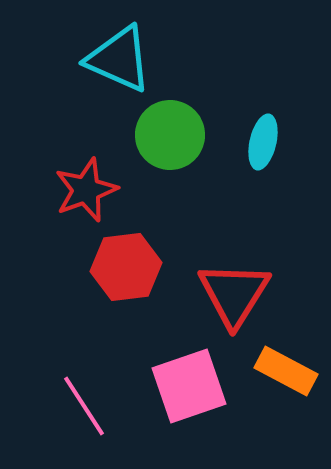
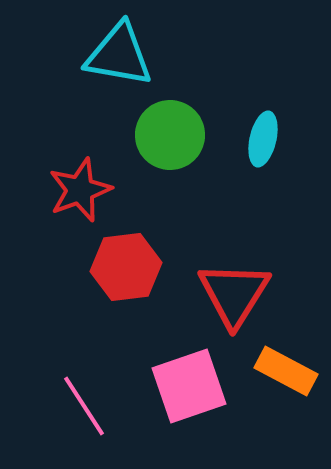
cyan triangle: moved 4 px up; rotated 14 degrees counterclockwise
cyan ellipse: moved 3 px up
red star: moved 6 px left
